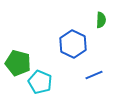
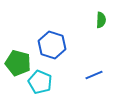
blue hexagon: moved 21 px left, 1 px down; rotated 8 degrees counterclockwise
